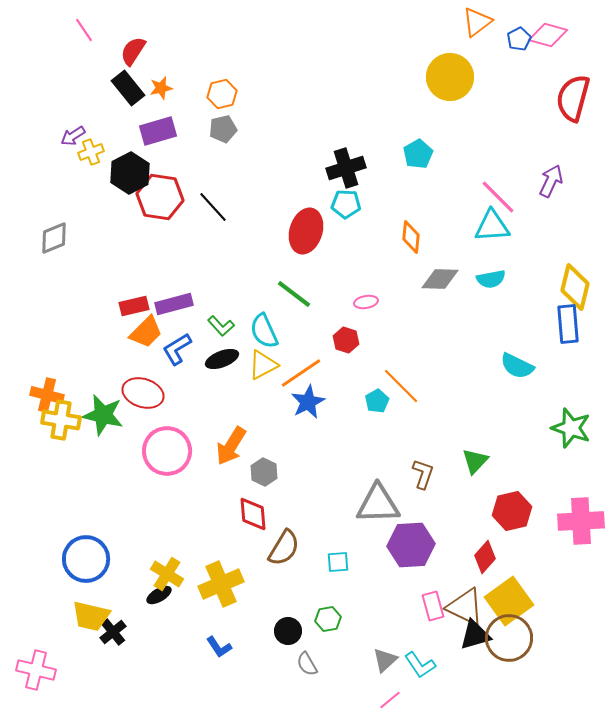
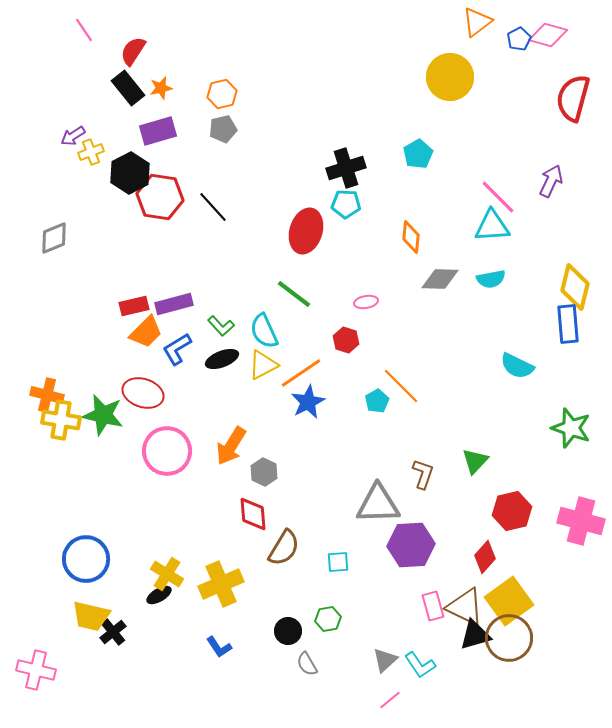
pink cross at (581, 521): rotated 18 degrees clockwise
